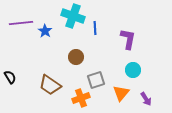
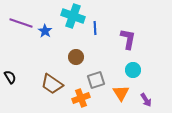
purple line: rotated 25 degrees clockwise
brown trapezoid: moved 2 px right, 1 px up
orange triangle: rotated 12 degrees counterclockwise
purple arrow: moved 1 px down
